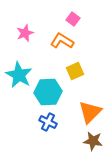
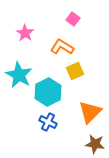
pink star: rotated 18 degrees counterclockwise
orange L-shape: moved 6 px down
cyan hexagon: rotated 24 degrees counterclockwise
brown star: moved 2 px right, 3 px down
